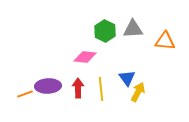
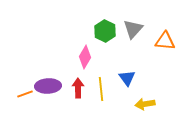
gray triangle: rotated 45 degrees counterclockwise
pink diamond: rotated 65 degrees counterclockwise
yellow arrow: moved 7 px right, 12 px down; rotated 126 degrees counterclockwise
